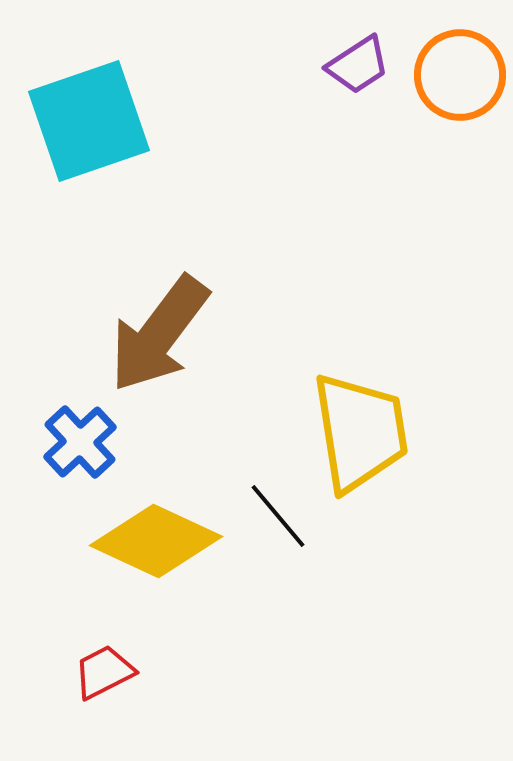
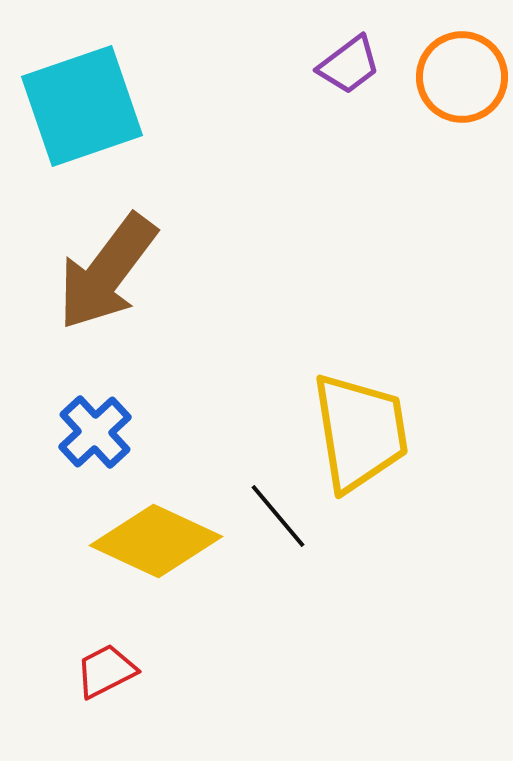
purple trapezoid: moved 9 px left; rotated 4 degrees counterclockwise
orange circle: moved 2 px right, 2 px down
cyan square: moved 7 px left, 15 px up
brown arrow: moved 52 px left, 62 px up
blue cross: moved 15 px right, 10 px up
red trapezoid: moved 2 px right, 1 px up
